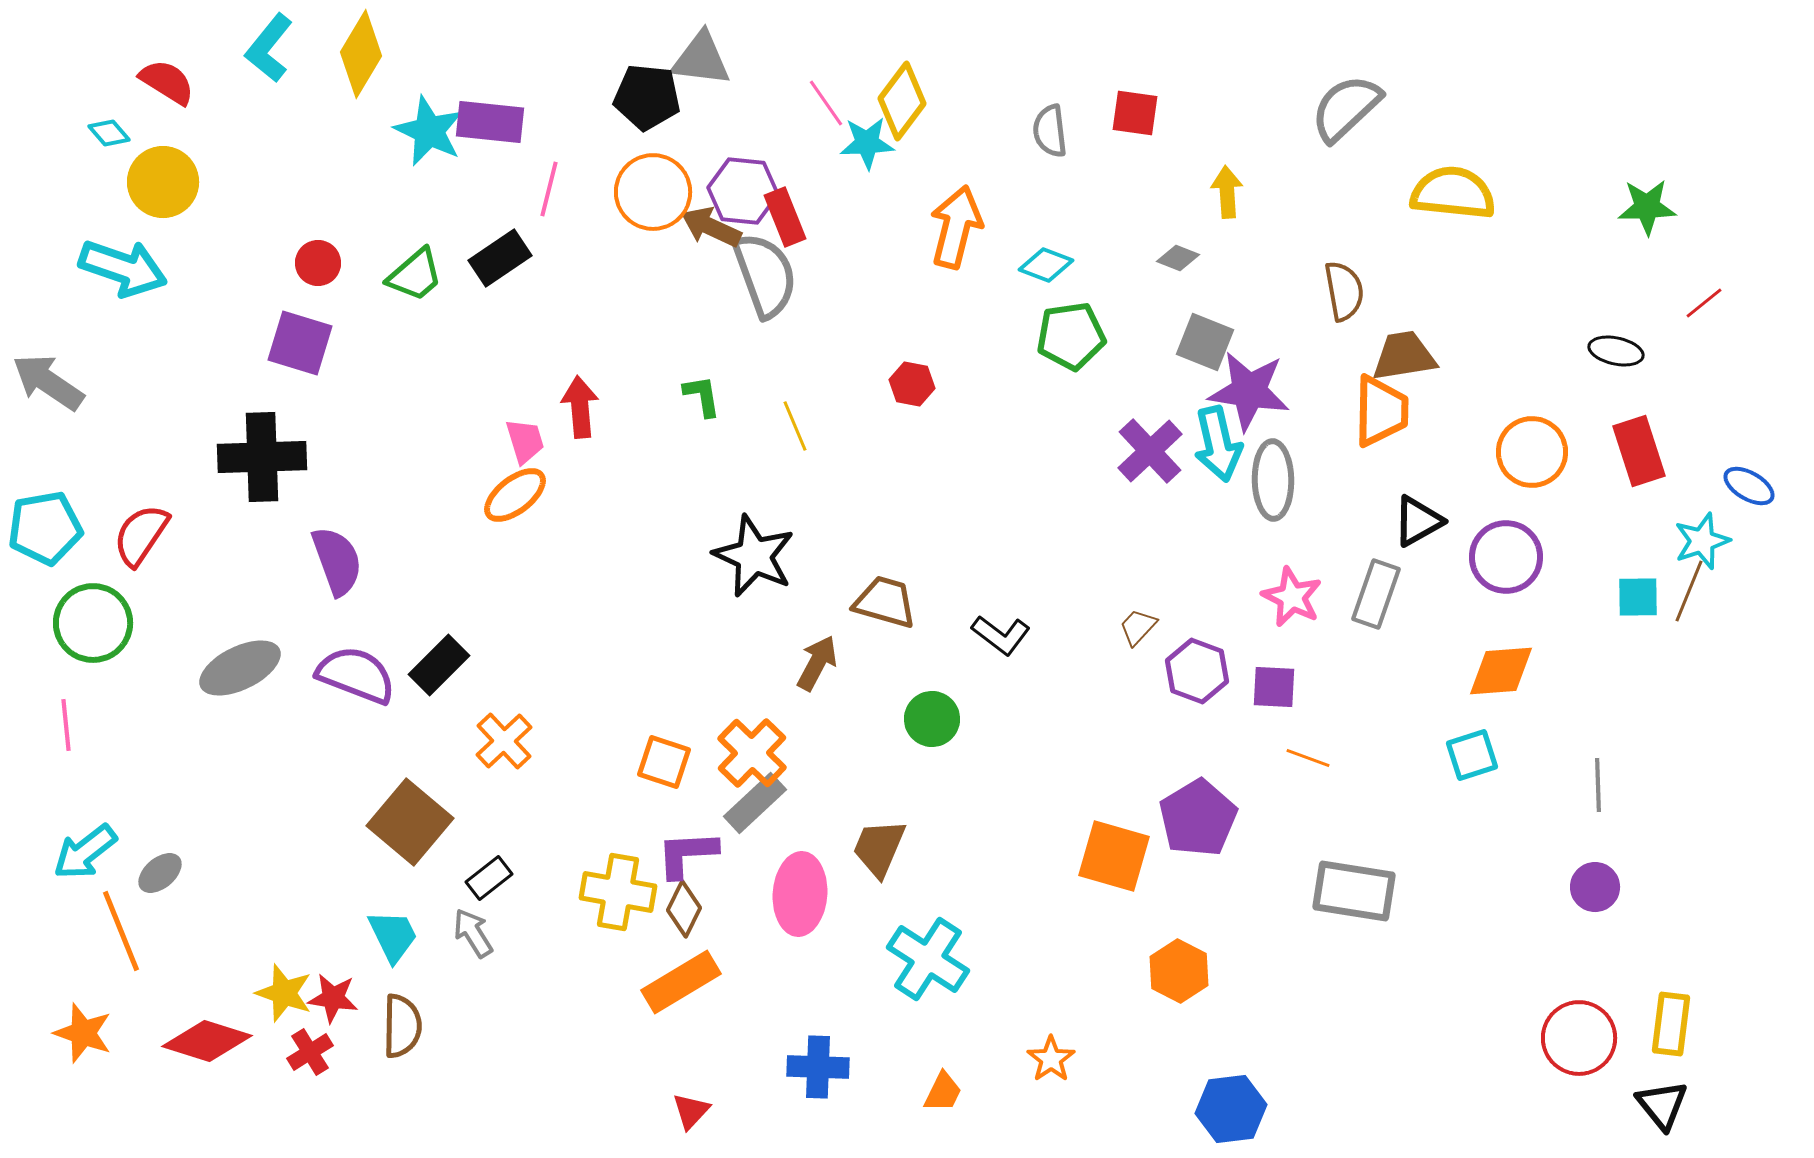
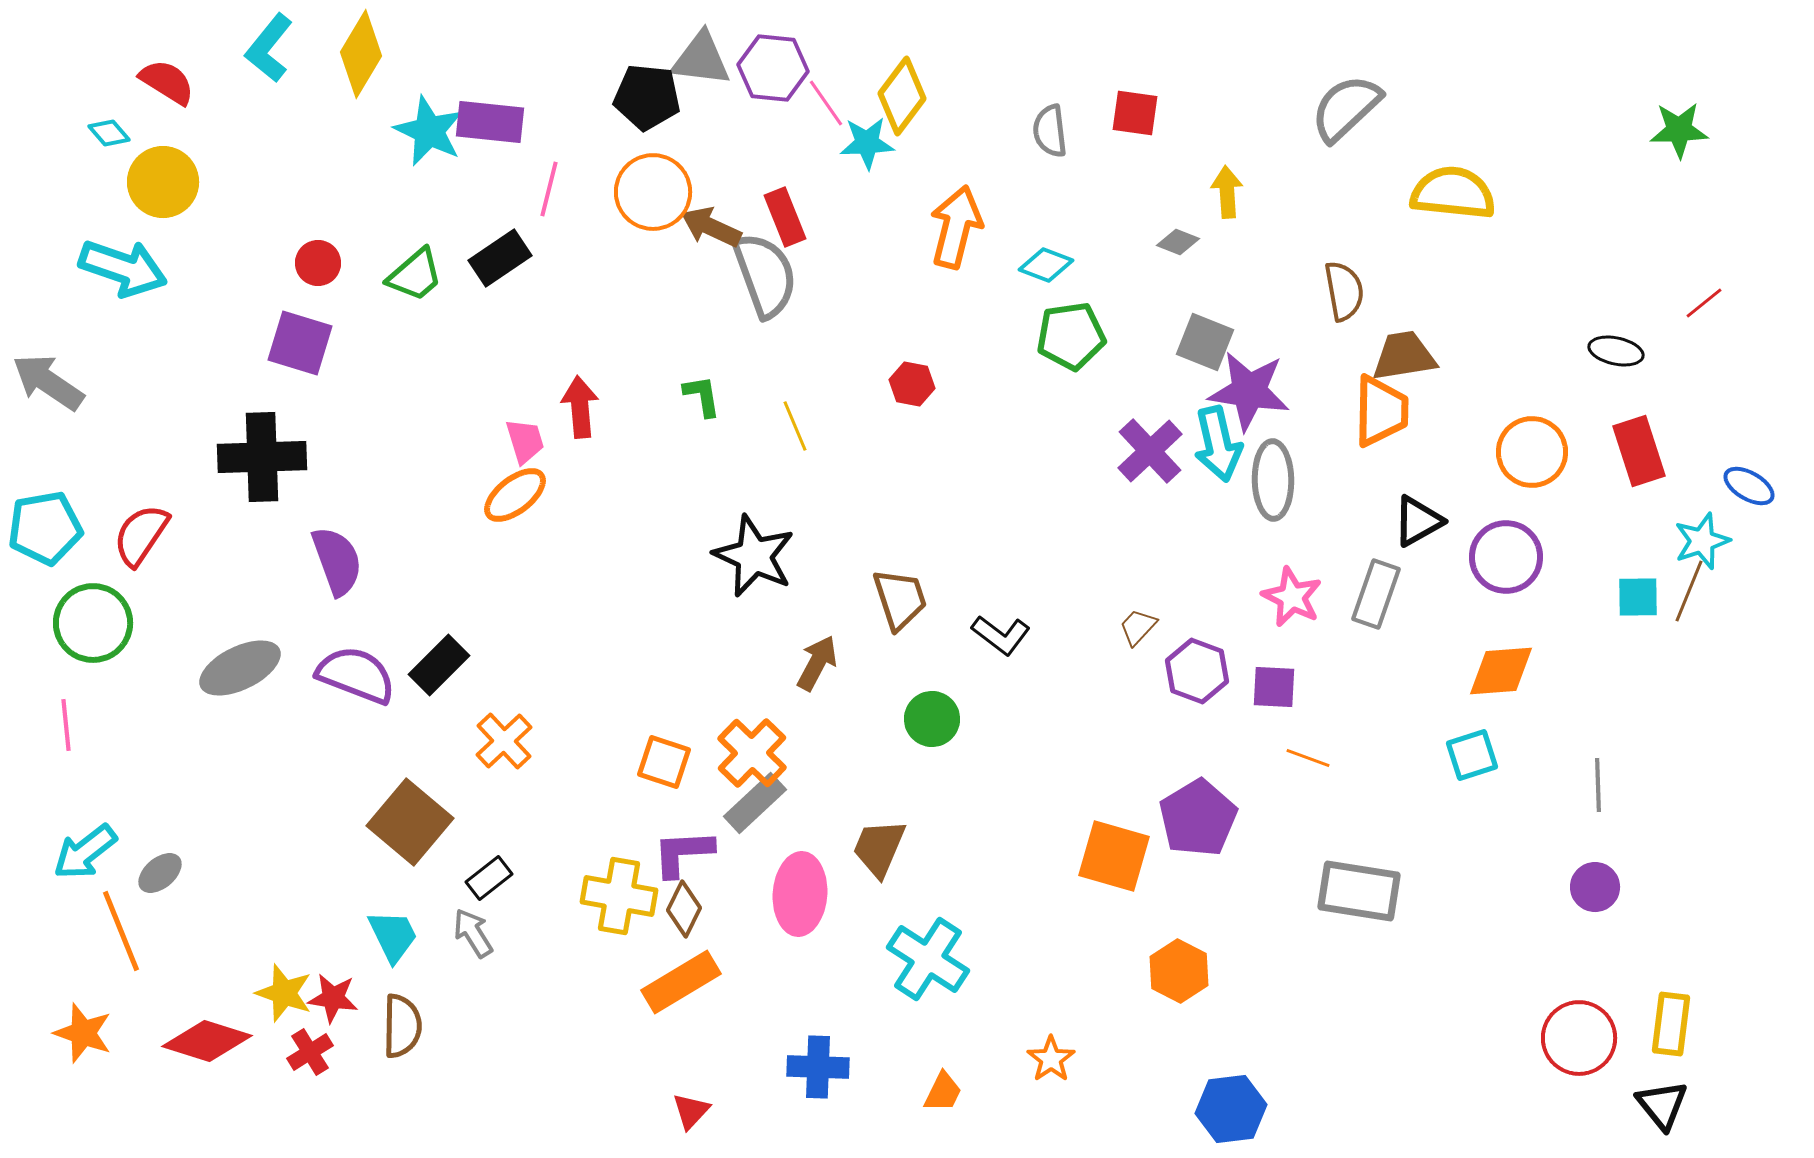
yellow diamond at (902, 101): moved 5 px up
purple hexagon at (743, 191): moved 30 px right, 123 px up
green star at (1647, 207): moved 32 px right, 77 px up
gray diamond at (1178, 258): moved 16 px up
brown trapezoid at (885, 602): moved 15 px right, 3 px up; rotated 56 degrees clockwise
purple L-shape at (687, 854): moved 4 px left, 1 px up
gray rectangle at (1354, 891): moved 5 px right
yellow cross at (618, 892): moved 1 px right, 4 px down
